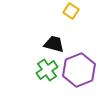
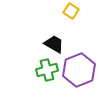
black trapezoid: rotated 15 degrees clockwise
green cross: rotated 20 degrees clockwise
